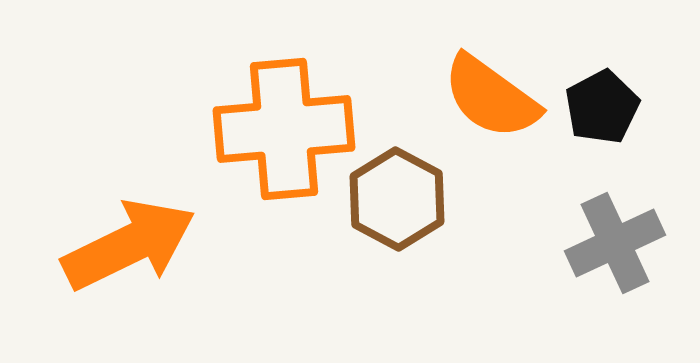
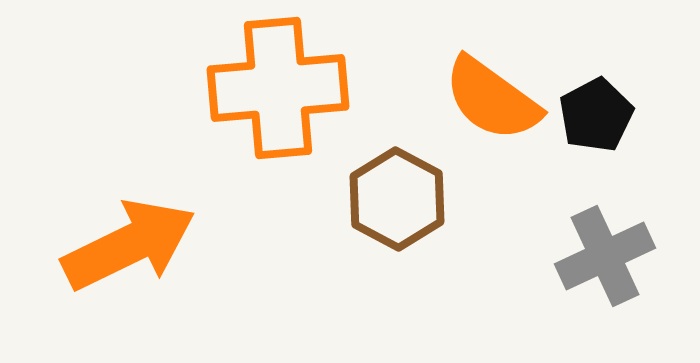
orange semicircle: moved 1 px right, 2 px down
black pentagon: moved 6 px left, 8 px down
orange cross: moved 6 px left, 41 px up
gray cross: moved 10 px left, 13 px down
